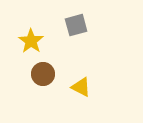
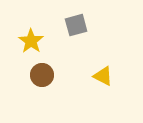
brown circle: moved 1 px left, 1 px down
yellow triangle: moved 22 px right, 11 px up
